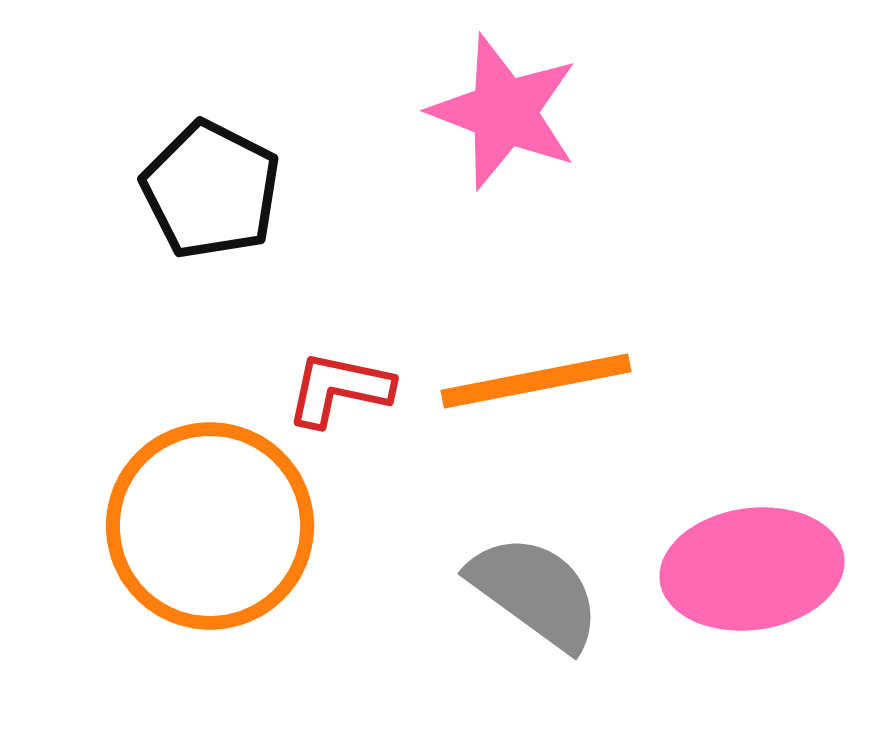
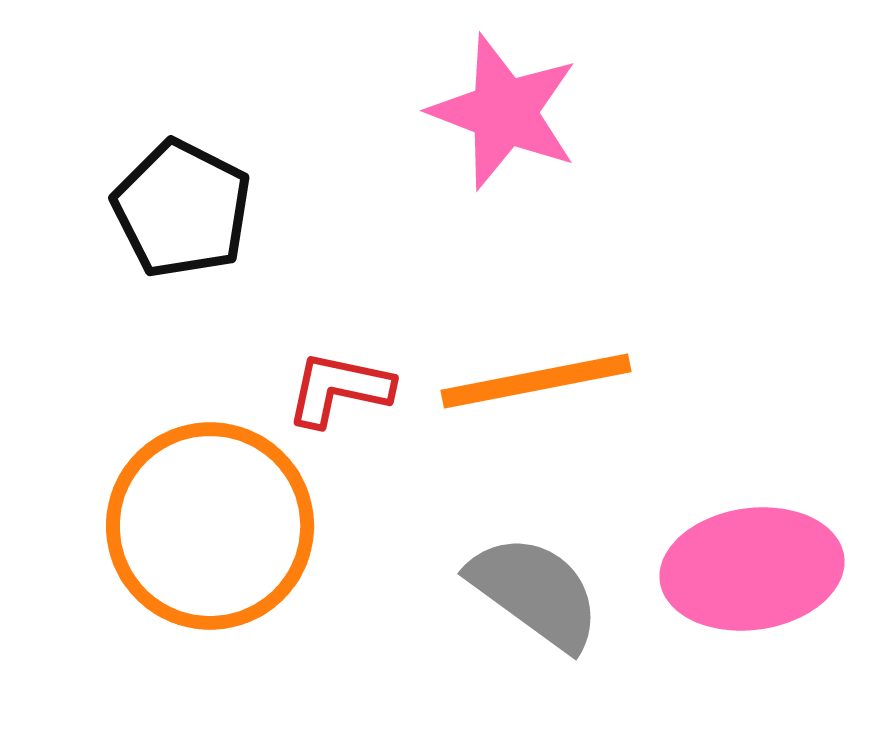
black pentagon: moved 29 px left, 19 px down
